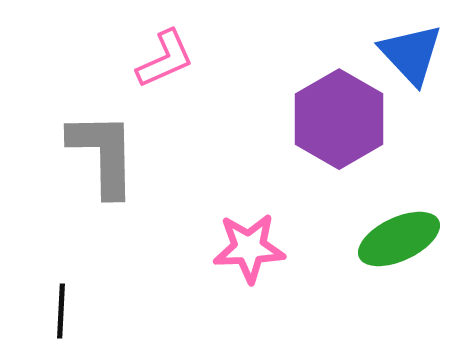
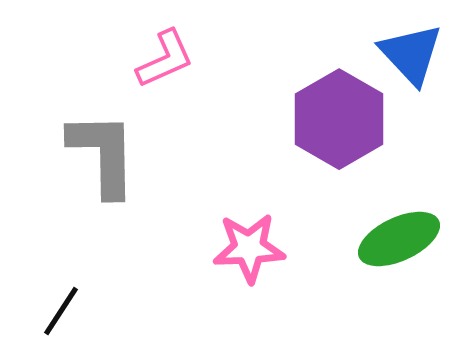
black line: rotated 30 degrees clockwise
